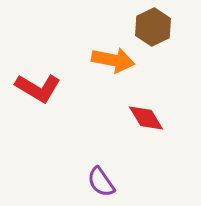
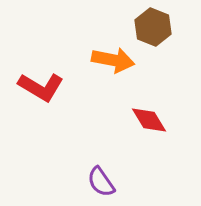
brown hexagon: rotated 12 degrees counterclockwise
red L-shape: moved 3 px right, 1 px up
red diamond: moved 3 px right, 2 px down
